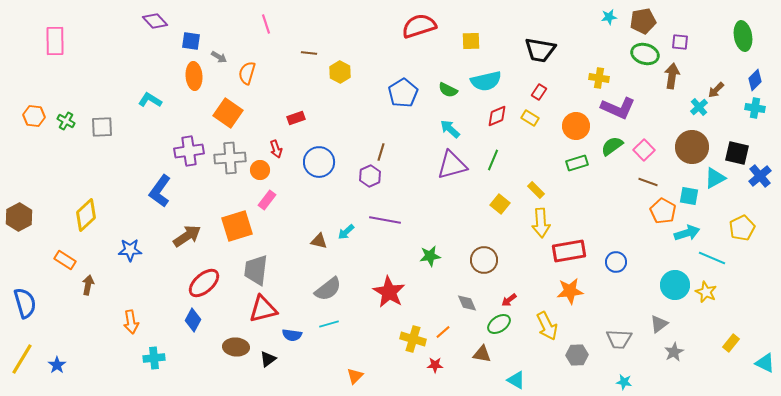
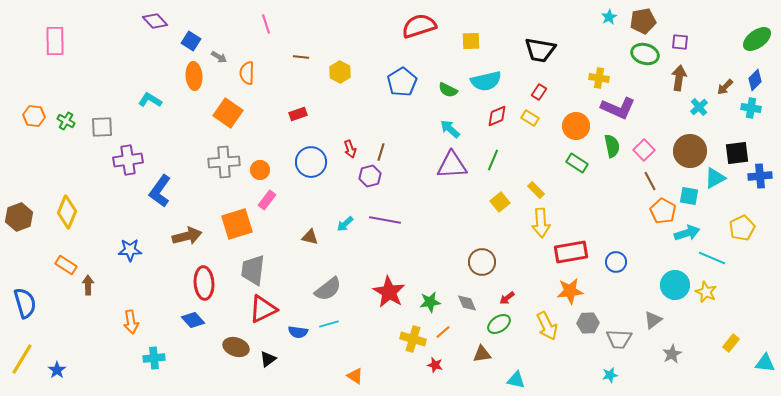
cyan star at (609, 17): rotated 21 degrees counterclockwise
green ellipse at (743, 36): moved 14 px right, 3 px down; rotated 64 degrees clockwise
blue square at (191, 41): rotated 24 degrees clockwise
brown line at (309, 53): moved 8 px left, 4 px down
orange semicircle at (247, 73): rotated 15 degrees counterclockwise
brown arrow at (672, 76): moved 7 px right, 2 px down
brown arrow at (716, 90): moved 9 px right, 3 px up
blue pentagon at (403, 93): moved 1 px left, 11 px up
cyan cross at (755, 108): moved 4 px left
red rectangle at (296, 118): moved 2 px right, 4 px up
green semicircle at (612, 146): rotated 115 degrees clockwise
brown circle at (692, 147): moved 2 px left, 4 px down
red arrow at (276, 149): moved 74 px right
purple cross at (189, 151): moved 61 px left, 9 px down
black square at (737, 153): rotated 20 degrees counterclockwise
gray cross at (230, 158): moved 6 px left, 4 px down
blue circle at (319, 162): moved 8 px left
green rectangle at (577, 163): rotated 50 degrees clockwise
purple triangle at (452, 165): rotated 12 degrees clockwise
purple hexagon at (370, 176): rotated 10 degrees clockwise
blue cross at (760, 176): rotated 35 degrees clockwise
brown line at (648, 182): moved 2 px right, 1 px up; rotated 42 degrees clockwise
yellow square at (500, 204): moved 2 px up; rotated 12 degrees clockwise
yellow diamond at (86, 215): moved 19 px left, 3 px up; rotated 24 degrees counterclockwise
brown hexagon at (19, 217): rotated 8 degrees clockwise
orange square at (237, 226): moved 2 px up
cyan arrow at (346, 232): moved 1 px left, 8 px up
brown arrow at (187, 236): rotated 20 degrees clockwise
brown triangle at (319, 241): moved 9 px left, 4 px up
red rectangle at (569, 251): moved 2 px right, 1 px down
green star at (430, 256): moved 46 px down
orange rectangle at (65, 260): moved 1 px right, 5 px down
brown circle at (484, 260): moved 2 px left, 2 px down
gray trapezoid at (256, 270): moved 3 px left
red ellipse at (204, 283): rotated 52 degrees counterclockwise
brown arrow at (88, 285): rotated 12 degrees counterclockwise
red arrow at (509, 300): moved 2 px left, 2 px up
red triangle at (263, 309): rotated 12 degrees counterclockwise
blue diamond at (193, 320): rotated 70 degrees counterclockwise
gray triangle at (659, 324): moved 6 px left, 4 px up
blue semicircle at (292, 335): moved 6 px right, 3 px up
brown ellipse at (236, 347): rotated 15 degrees clockwise
gray star at (674, 352): moved 2 px left, 2 px down
brown triangle at (482, 354): rotated 18 degrees counterclockwise
gray hexagon at (577, 355): moved 11 px right, 32 px up
cyan triangle at (765, 363): rotated 20 degrees counterclockwise
blue star at (57, 365): moved 5 px down
red star at (435, 365): rotated 14 degrees clockwise
orange triangle at (355, 376): rotated 42 degrees counterclockwise
cyan triangle at (516, 380): rotated 18 degrees counterclockwise
cyan star at (624, 382): moved 14 px left, 7 px up; rotated 21 degrees counterclockwise
